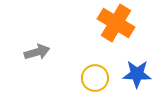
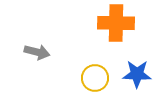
orange cross: rotated 30 degrees counterclockwise
gray arrow: rotated 30 degrees clockwise
